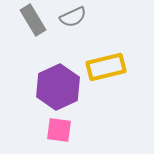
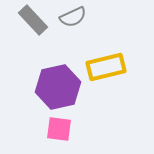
gray rectangle: rotated 12 degrees counterclockwise
purple hexagon: rotated 12 degrees clockwise
pink square: moved 1 px up
